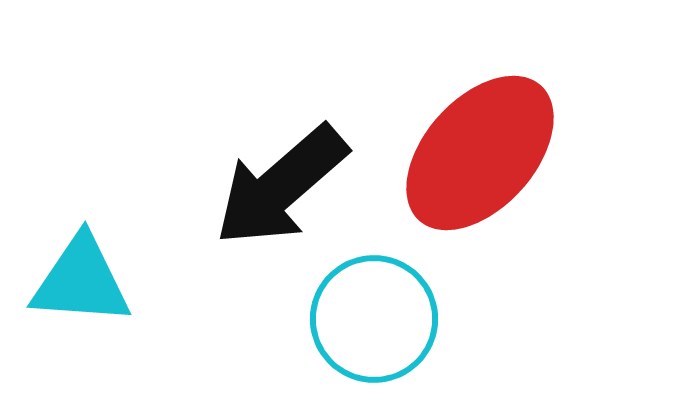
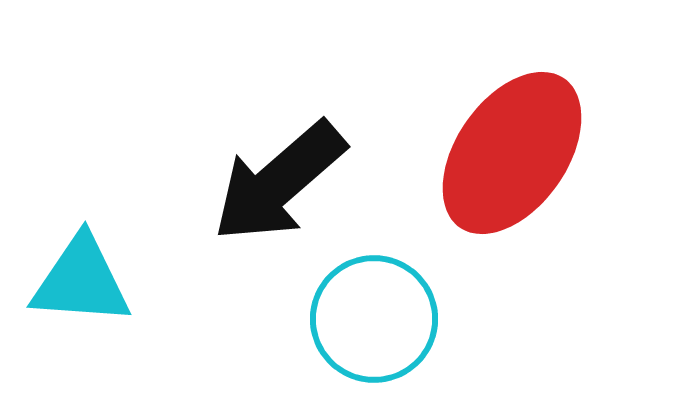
red ellipse: moved 32 px right; rotated 7 degrees counterclockwise
black arrow: moved 2 px left, 4 px up
